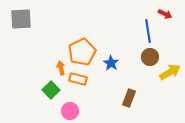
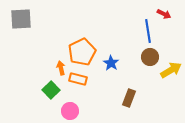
red arrow: moved 1 px left
yellow arrow: moved 1 px right, 2 px up
